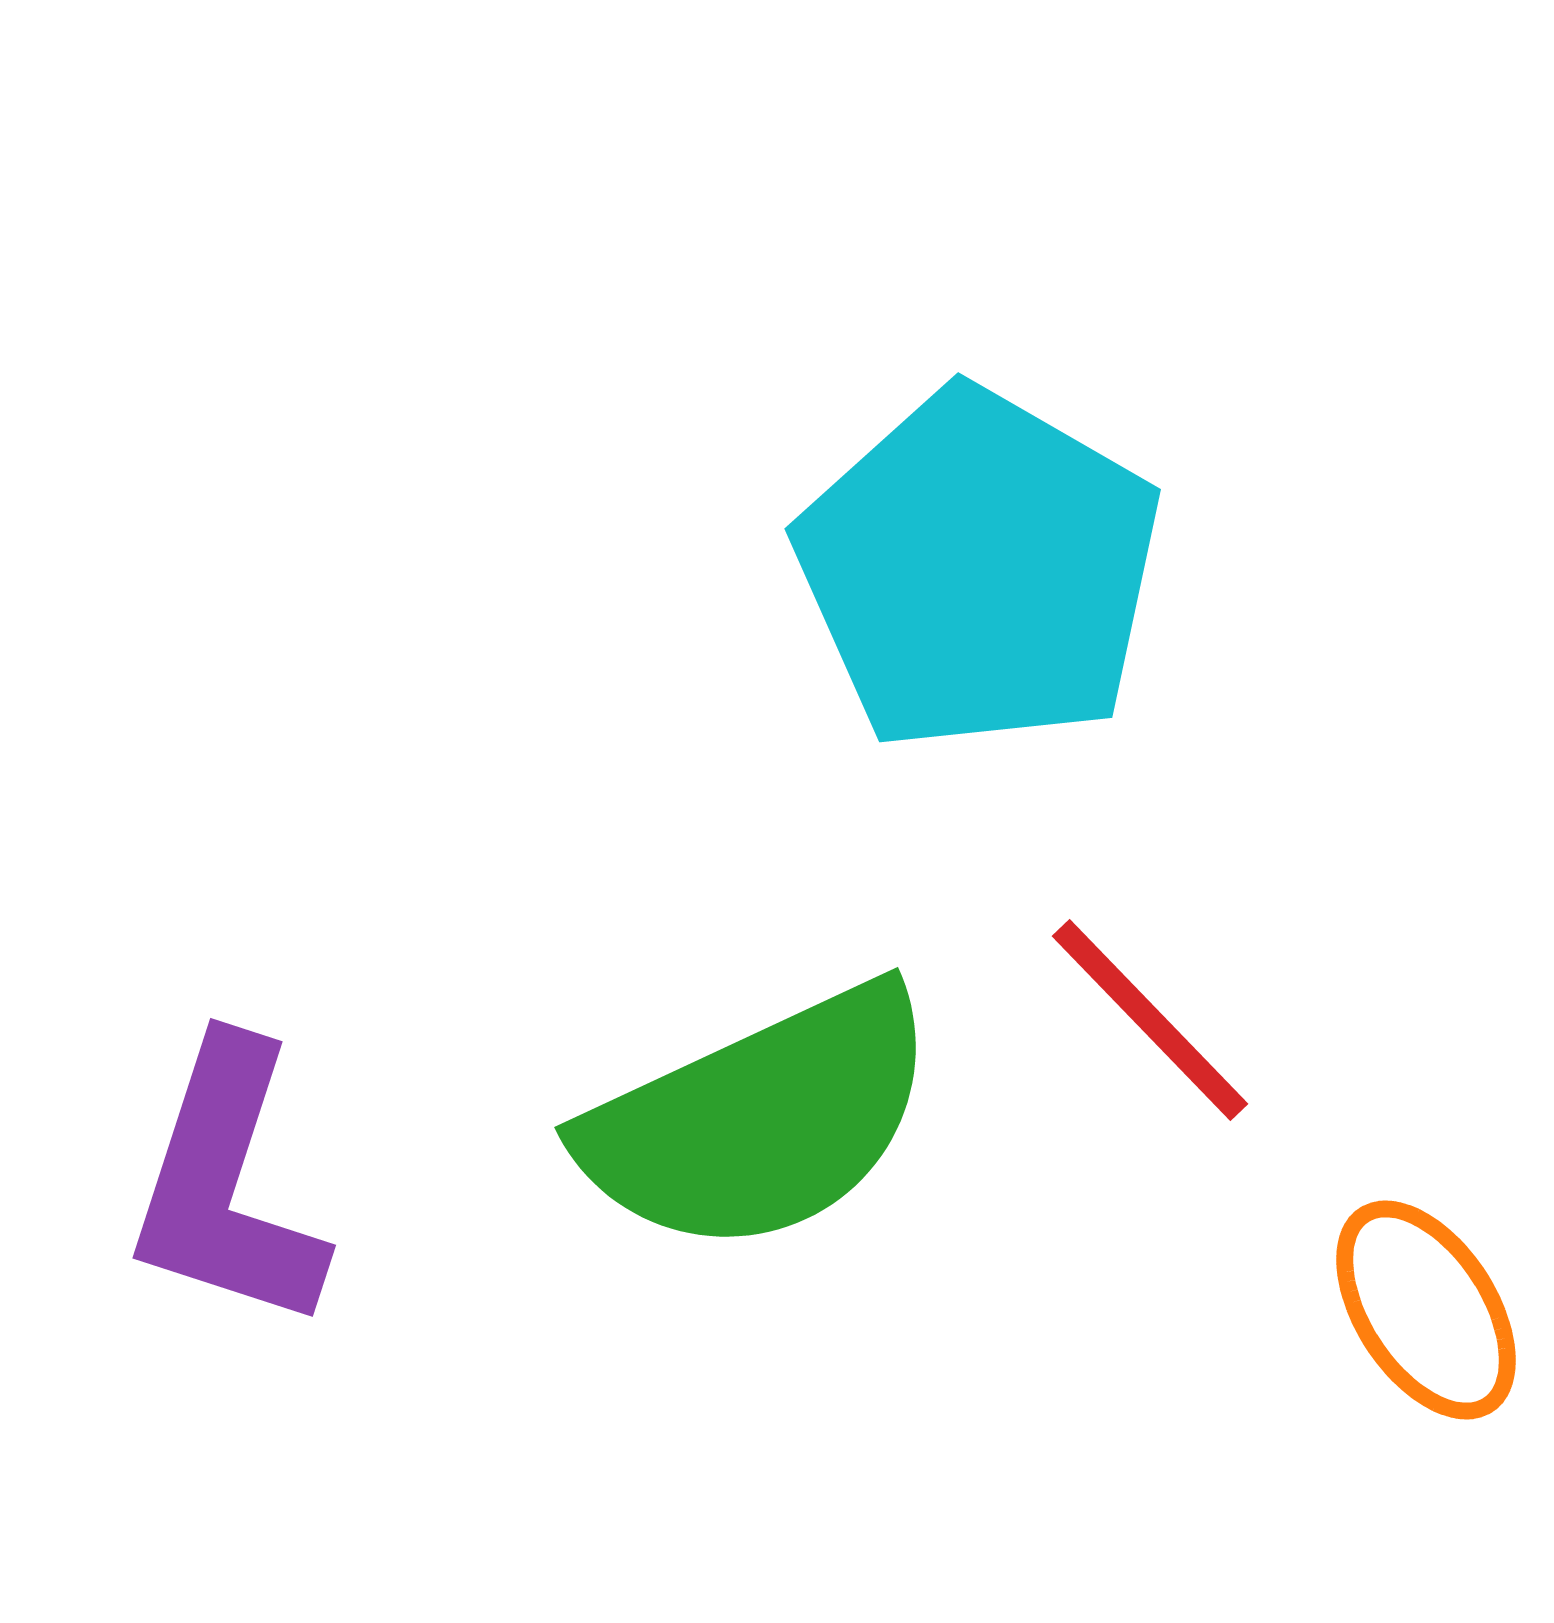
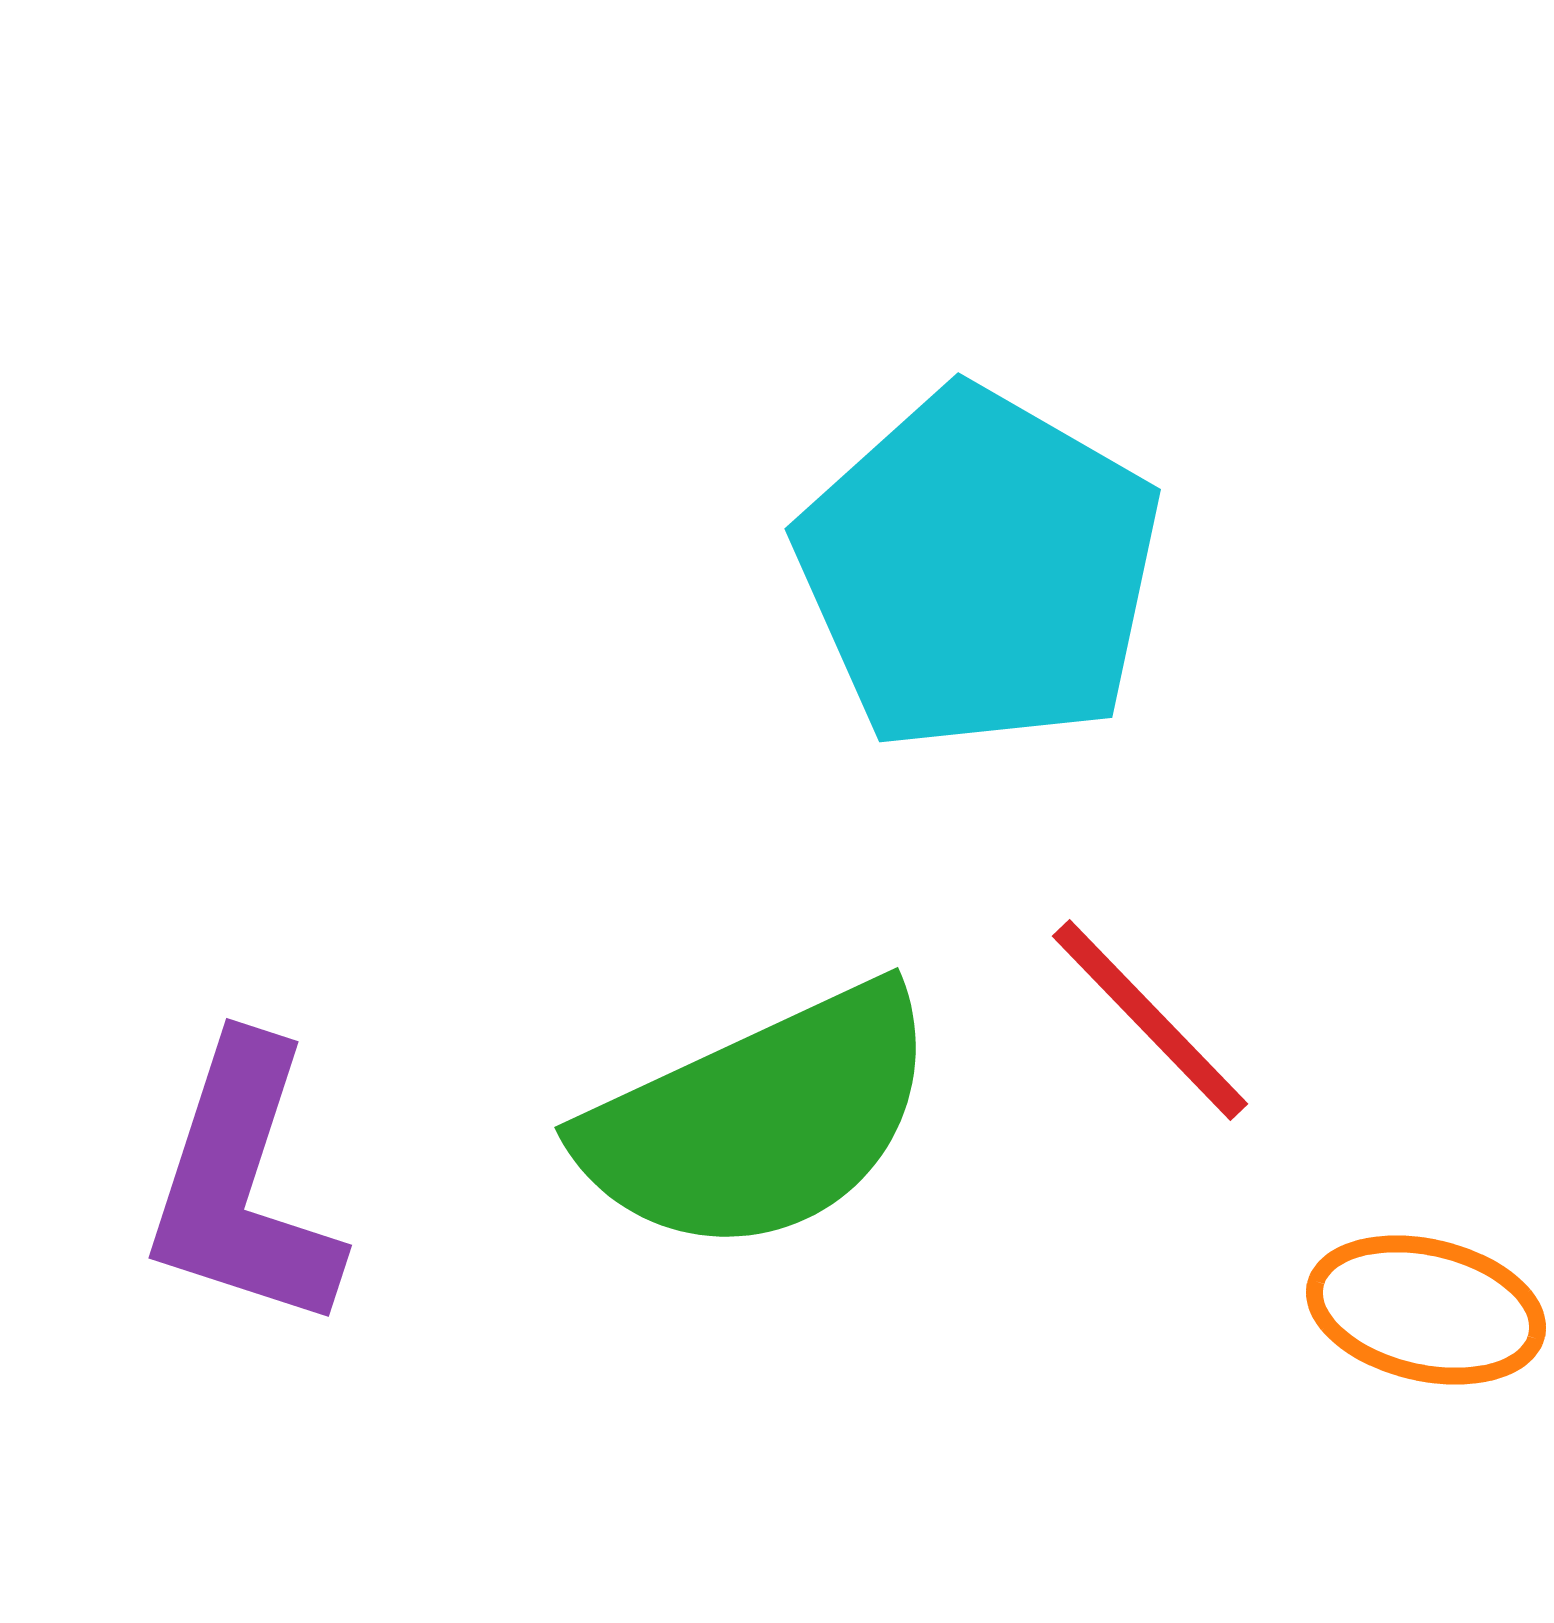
purple L-shape: moved 16 px right
orange ellipse: rotated 44 degrees counterclockwise
